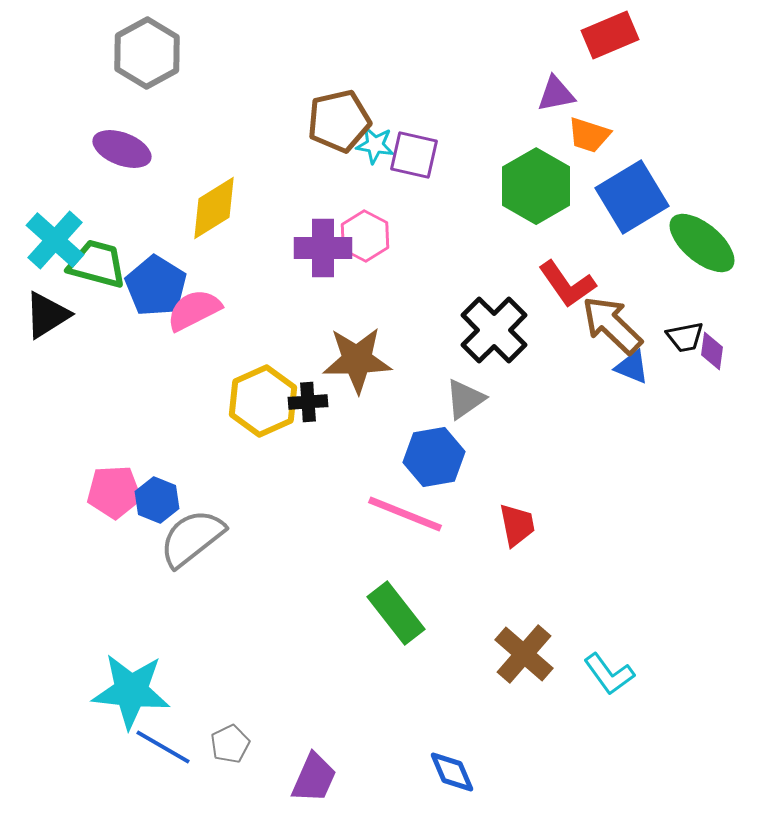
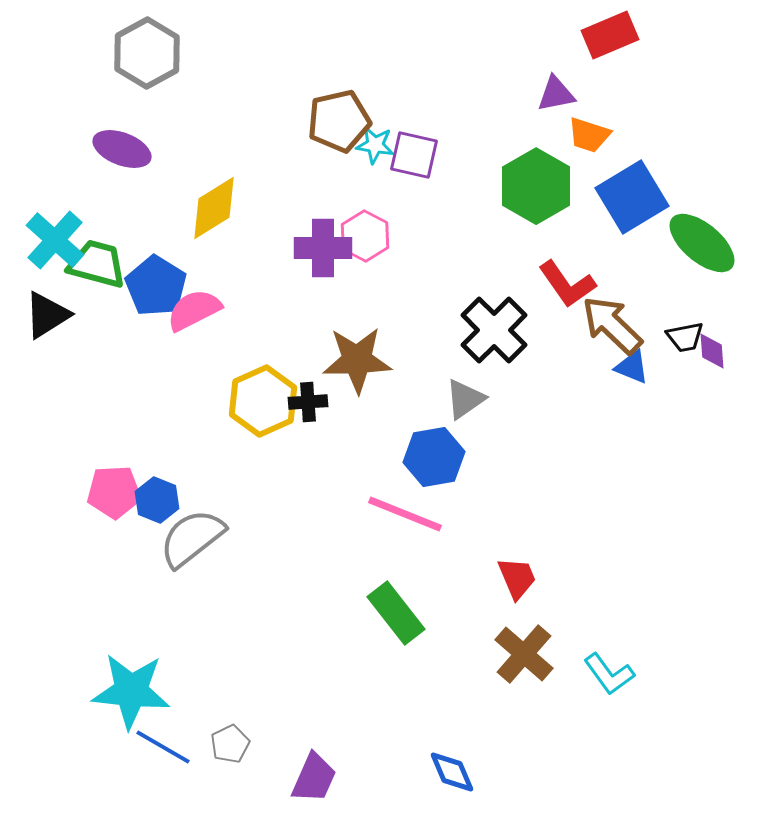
purple diamond at (712, 351): rotated 12 degrees counterclockwise
red trapezoid at (517, 525): moved 53 px down; rotated 12 degrees counterclockwise
